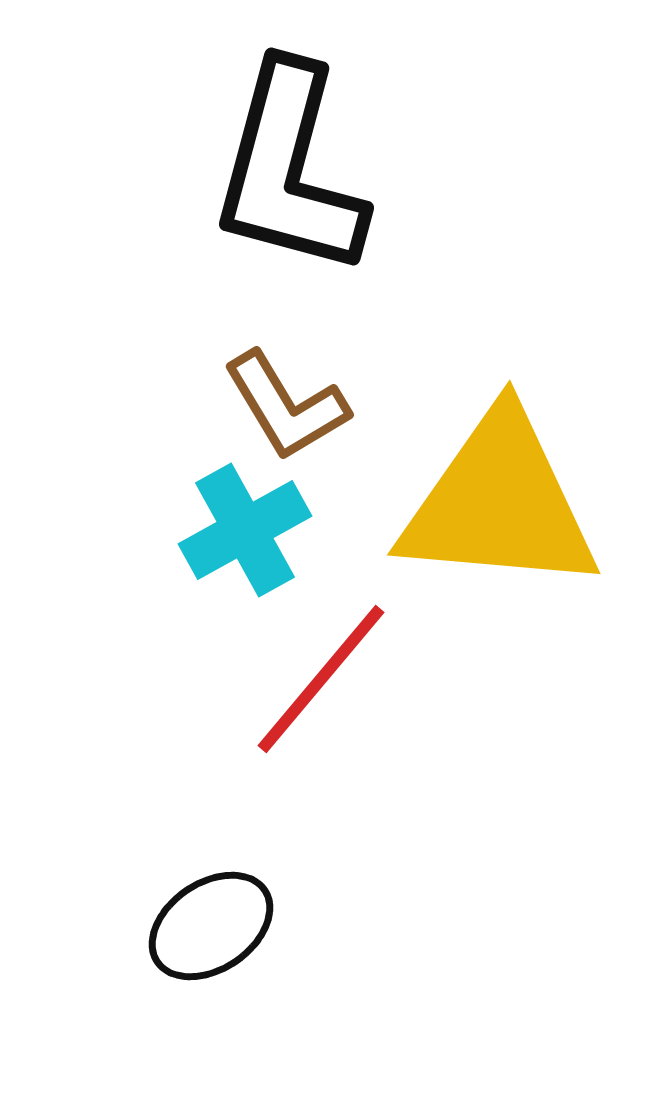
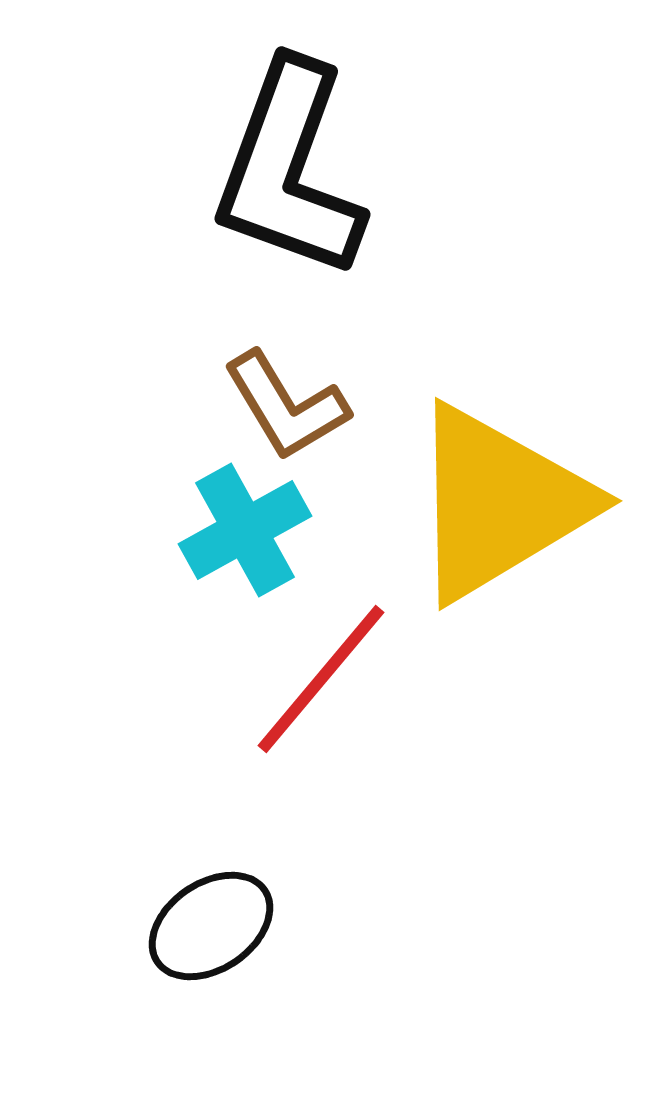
black L-shape: rotated 5 degrees clockwise
yellow triangle: rotated 36 degrees counterclockwise
